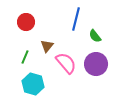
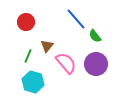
blue line: rotated 55 degrees counterclockwise
green line: moved 3 px right, 1 px up
cyan hexagon: moved 2 px up
